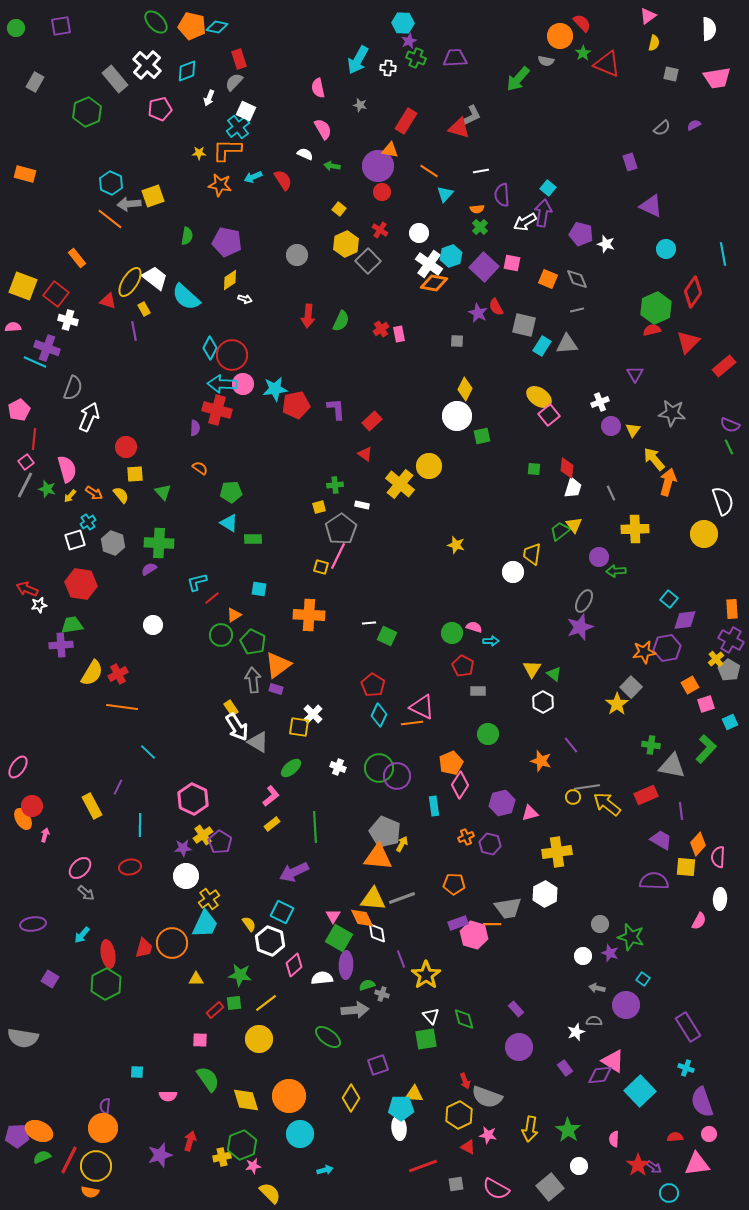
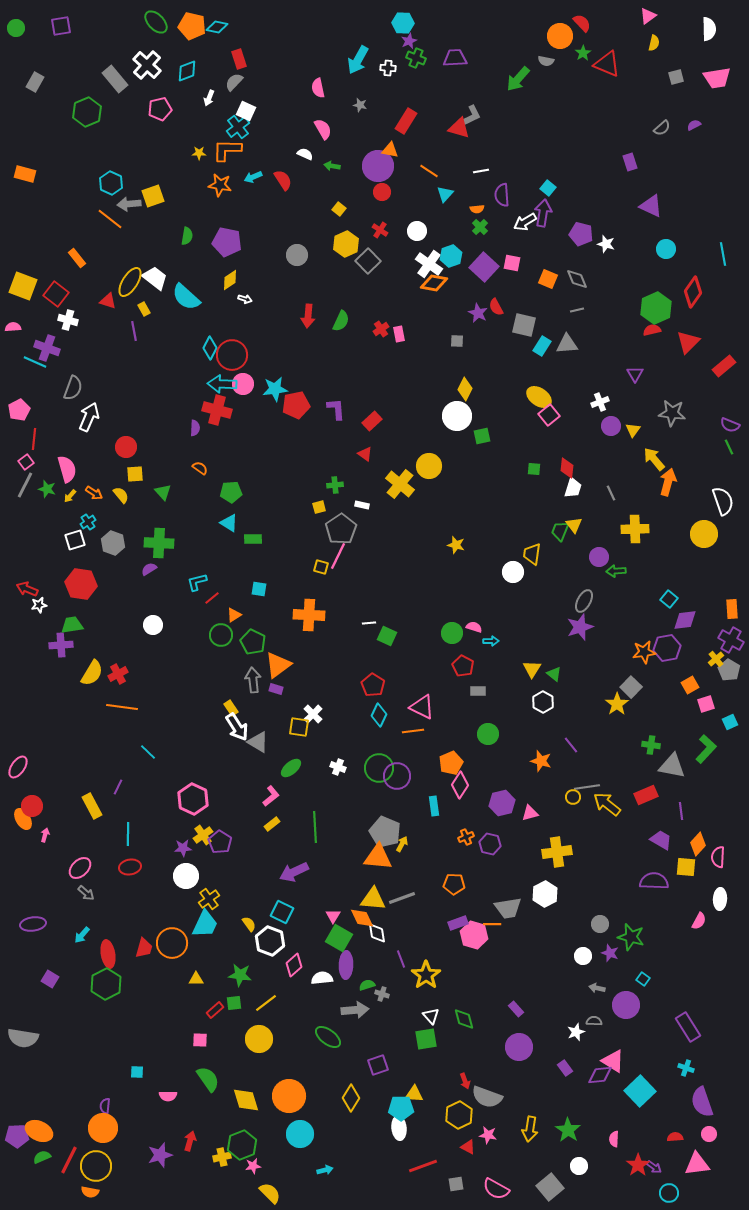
gray square at (671, 74): moved 5 px right, 3 px down; rotated 28 degrees counterclockwise
white circle at (419, 233): moved 2 px left, 2 px up
green trapezoid at (560, 531): rotated 30 degrees counterclockwise
orange line at (412, 723): moved 1 px right, 8 px down
cyan line at (140, 825): moved 12 px left, 9 px down
